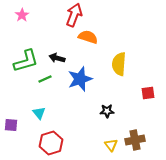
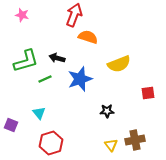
pink star: rotated 24 degrees counterclockwise
yellow semicircle: rotated 115 degrees counterclockwise
purple square: rotated 16 degrees clockwise
